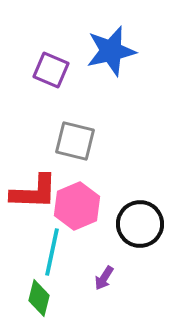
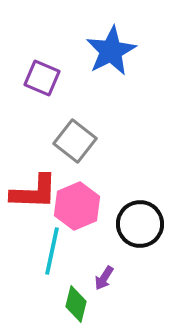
blue star: rotated 15 degrees counterclockwise
purple square: moved 9 px left, 8 px down
gray square: rotated 24 degrees clockwise
cyan line: moved 1 px up
green diamond: moved 37 px right, 6 px down
